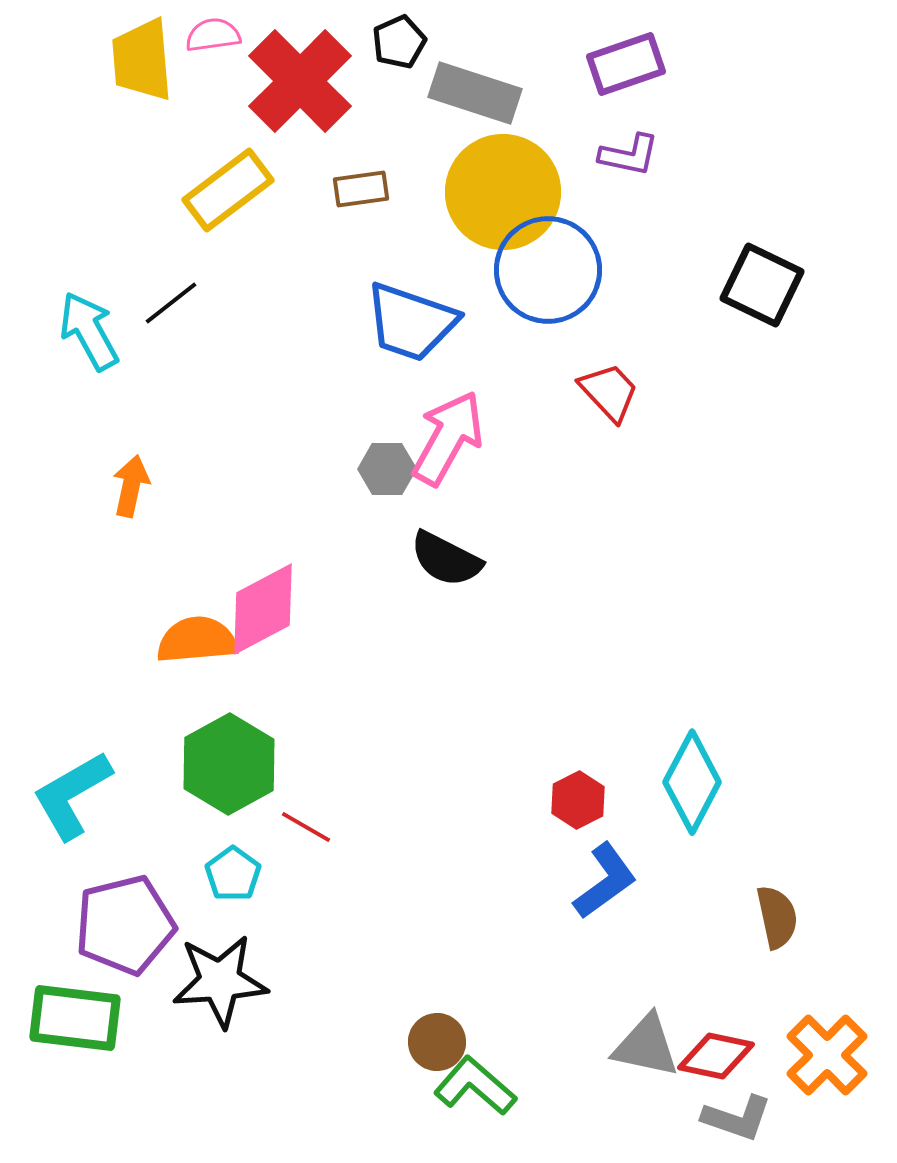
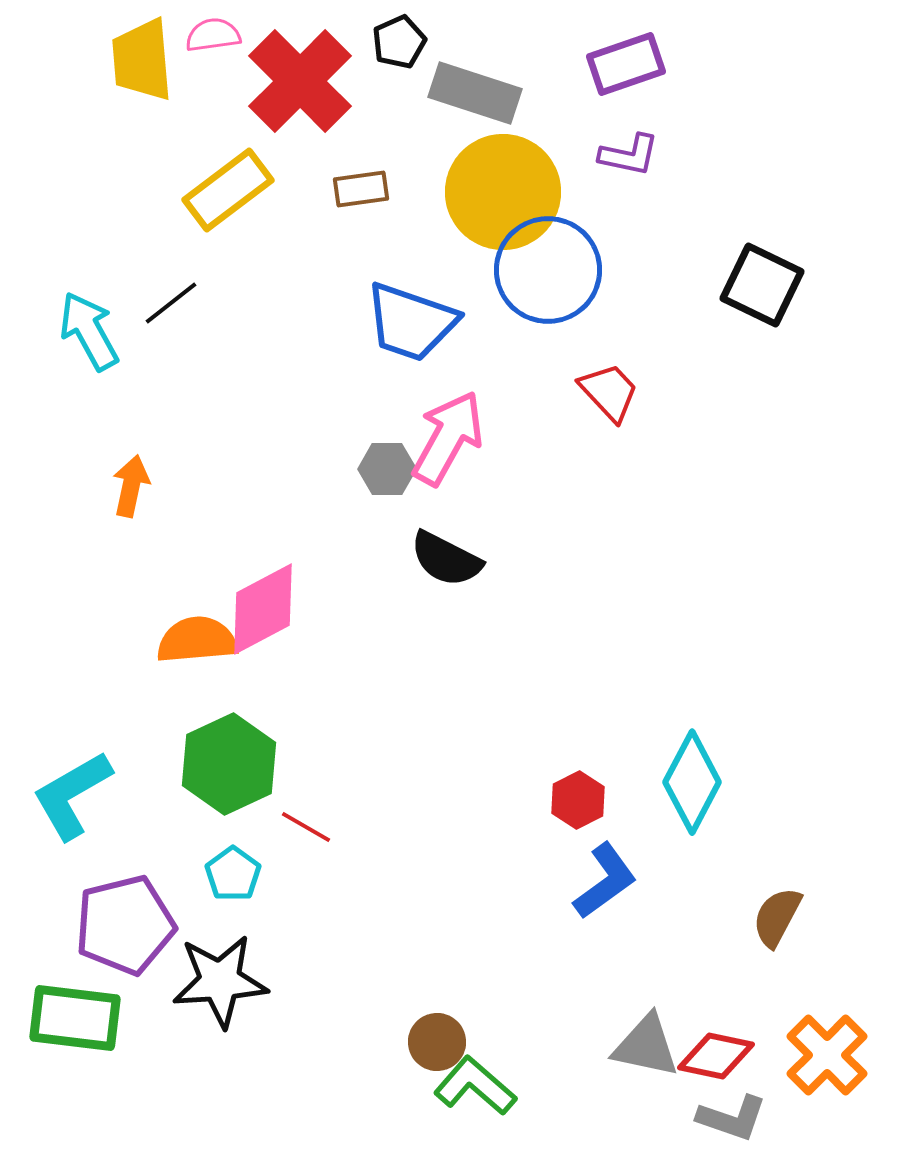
green hexagon: rotated 4 degrees clockwise
brown semicircle: rotated 140 degrees counterclockwise
gray L-shape: moved 5 px left
